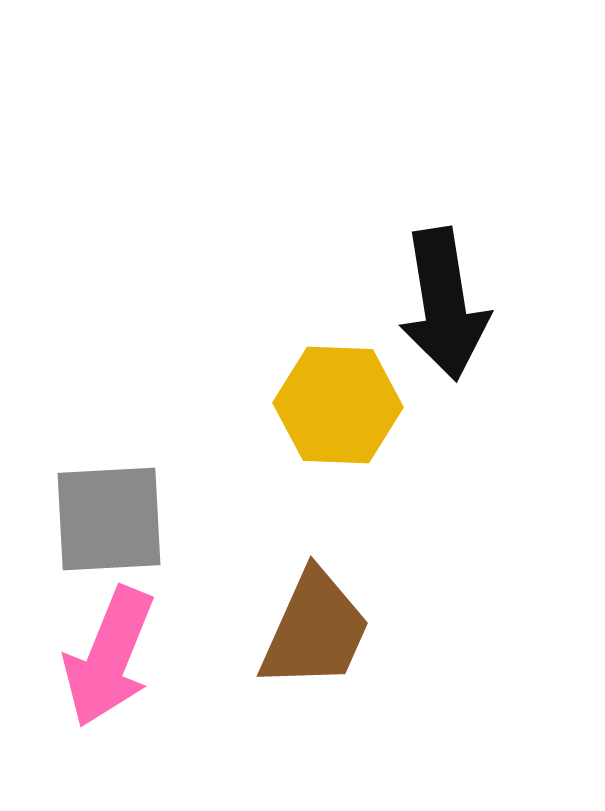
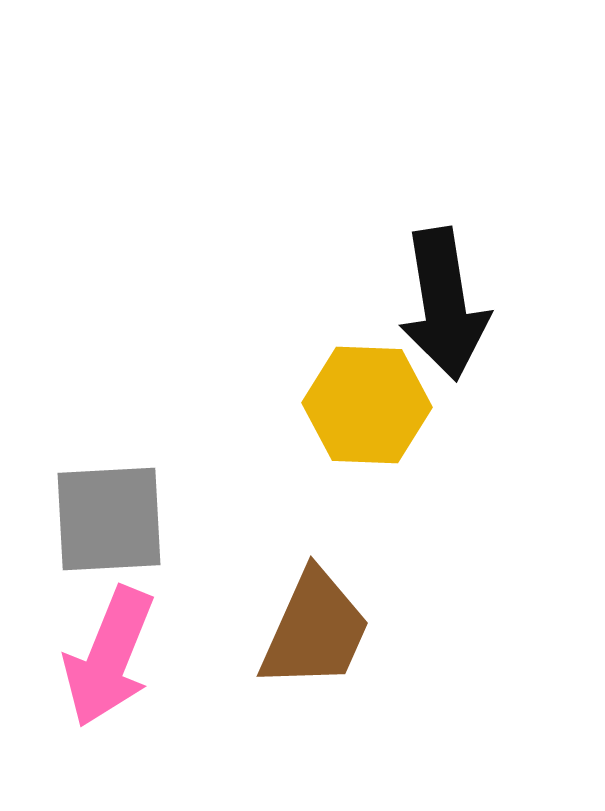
yellow hexagon: moved 29 px right
